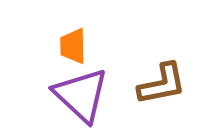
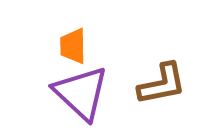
purple triangle: moved 2 px up
